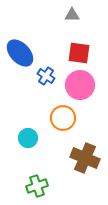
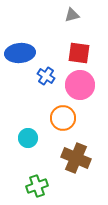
gray triangle: rotated 14 degrees counterclockwise
blue ellipse: rotated 52 degrees counterclockwise
brown cross: moved 9 px left
